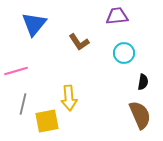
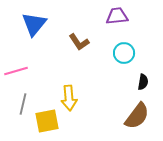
brown semicircle: moved 3 px left, 1 px down; rotated 60 degrees clockwise
